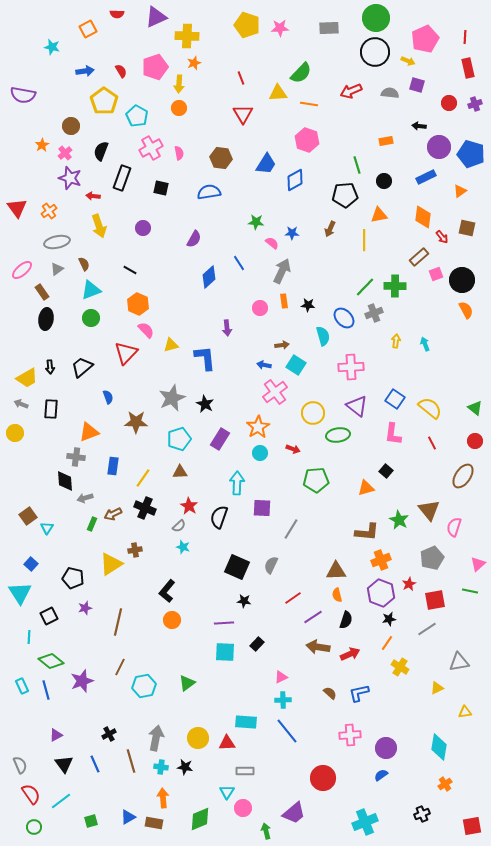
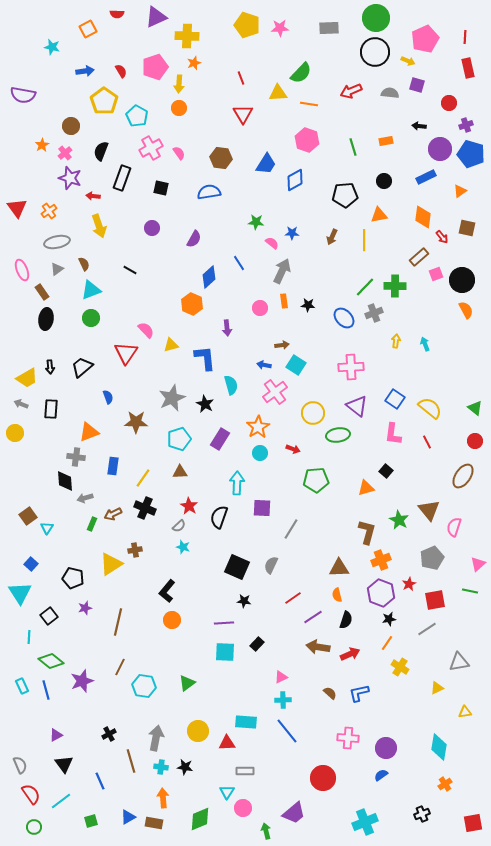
purple cross at (475, 104): moved 9 px left, 21 px down
purple circle at (439, 147): moved 1 px right, 2 px down
pink semicircle at (179, 153): rotated 24 degrees counterclockwise
green line at (357, 165): moved 4 px left, 18 px up
purple circle at (143, 228): moved 9 px right
brown arrow at (330, 229): moved 2 px right, 8 px down
pink ellipse at (22, 270): rotated 70 degrees counterclockwise
orange hexagon at (138, 304): moved 54 px right
cyan semicircle at (323, 336): moved 92 px left, 49 px down
red triangle at (126, 353): rotated 10 degrees counterclockwise
red line at (432, 443): moved 5 px left, 1 px up
brown L-shape at (367, 532): rotated 80 degrees counterclockwise
brown triangle at (336, 571): moved 3 px right, 3 px up
black square at (49, 616): rotated 12 degrees counterclockwise
cyan hexagon at (144, 686): rotated 20 degrees clockwise
pink cross at (350, 735): moved 2 px left, 3 px down; rotated 10 degrees clockwise
yellow circle at (198, 738): moved 7 px up
blue line at (95, 764): moved 5 px right, 17 px down
red square at (472, 826): moved 1 px right, 3 px up
